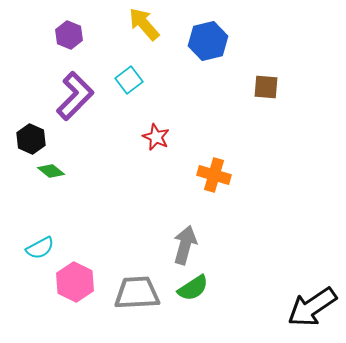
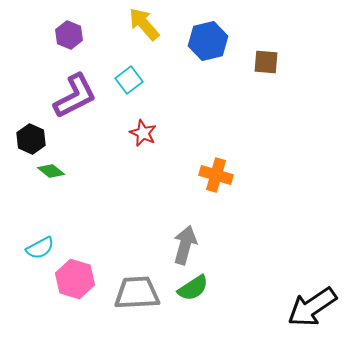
brown square: moved 25 px up
purple L-shape: rotated 18 degrees clockwise
red star: moved 13 px left, 4 px up
orange cross: moved 2 px right
pink hexagon: moved 3 px up; rotated 9 degrees counterclockwise
